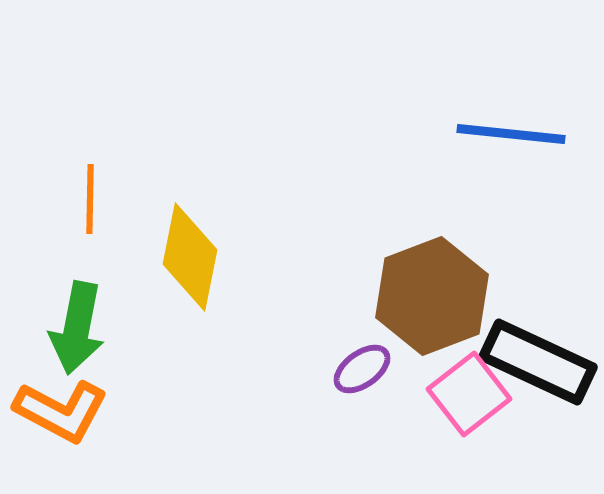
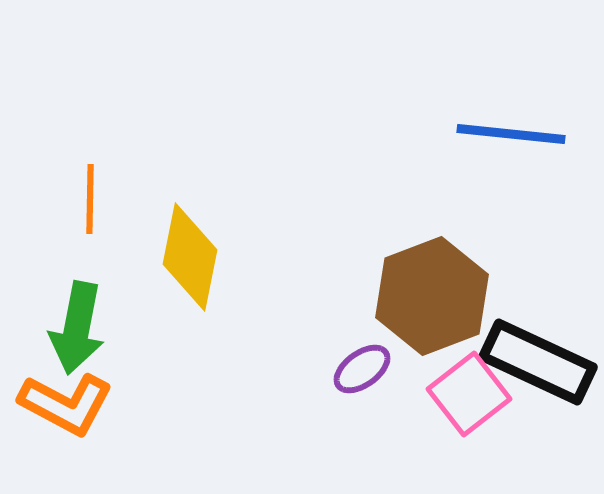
orange L-shape: moved 5 px right, 7 px up
